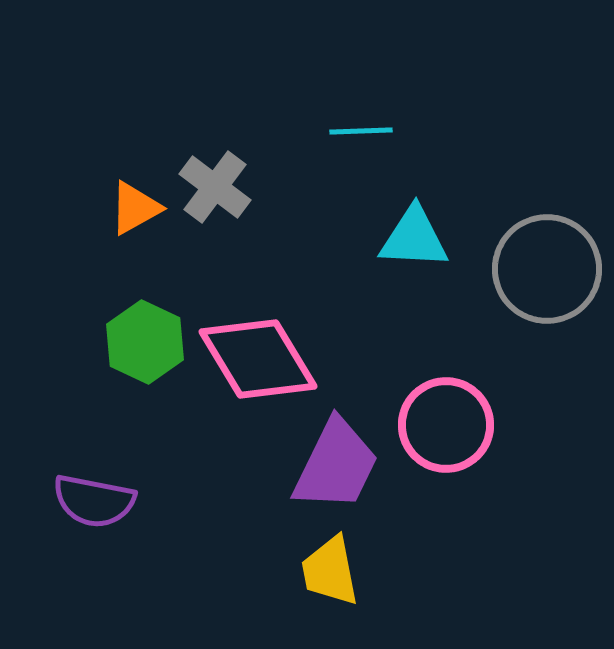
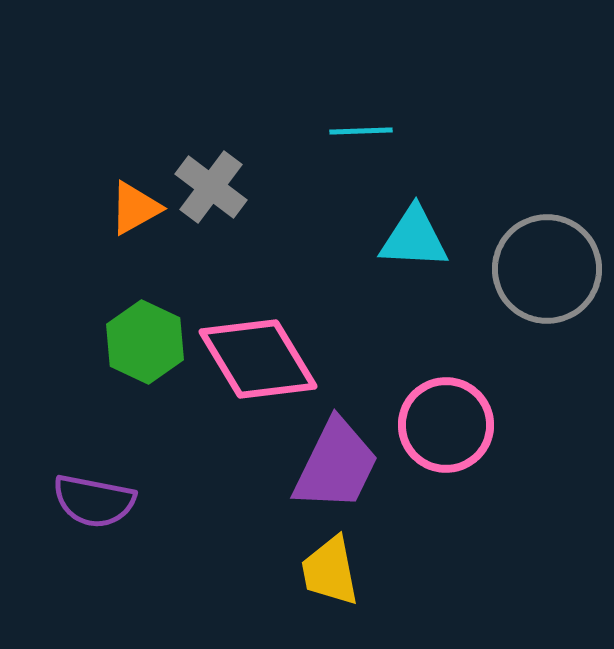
gray cross: moved 4 px left
